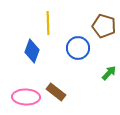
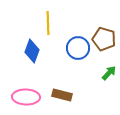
brown pentagon: moved 13 px down
brown rectangle: moved 6 px right, 3 px down; rotated 24 degrees counterclockwise
